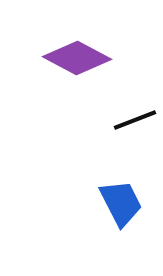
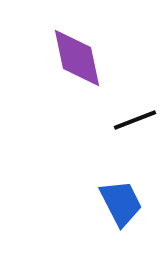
purple diamond: rotated 50 degrees clockwise
